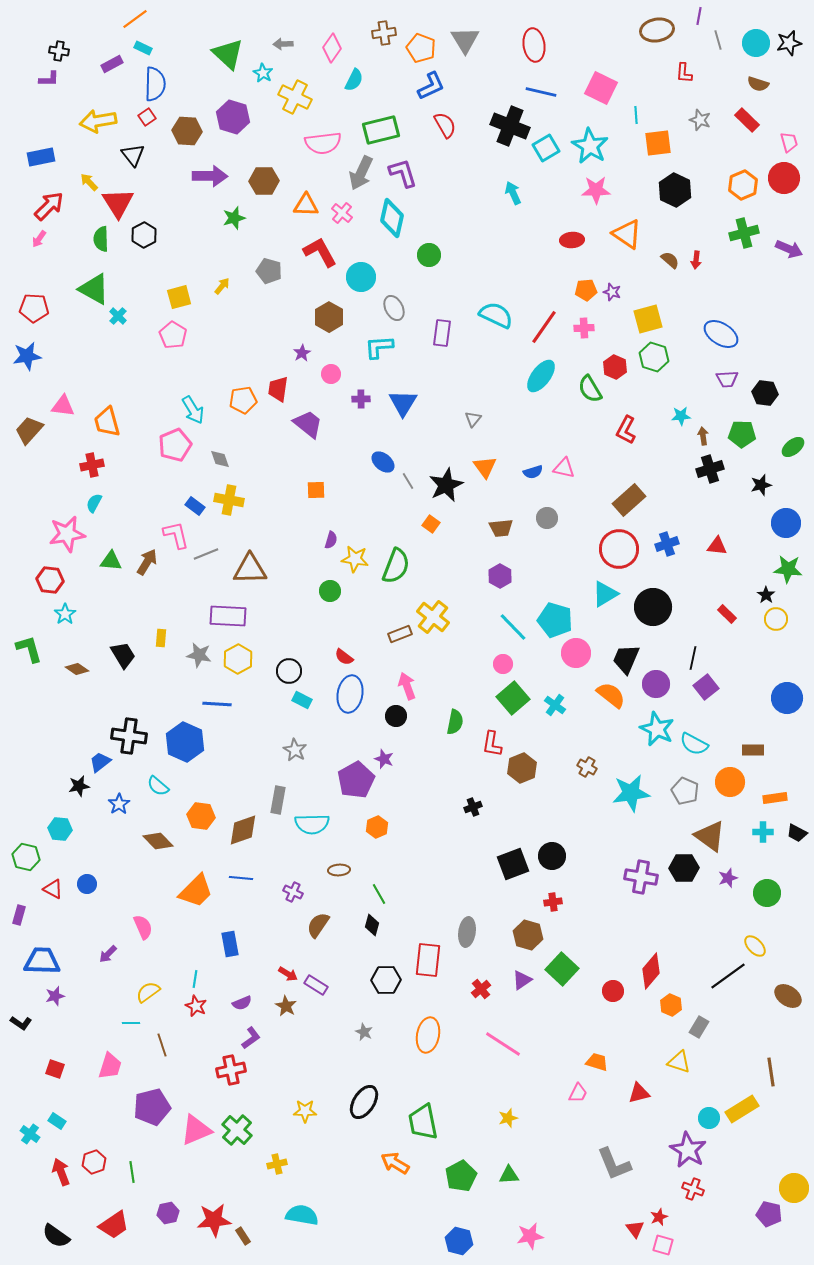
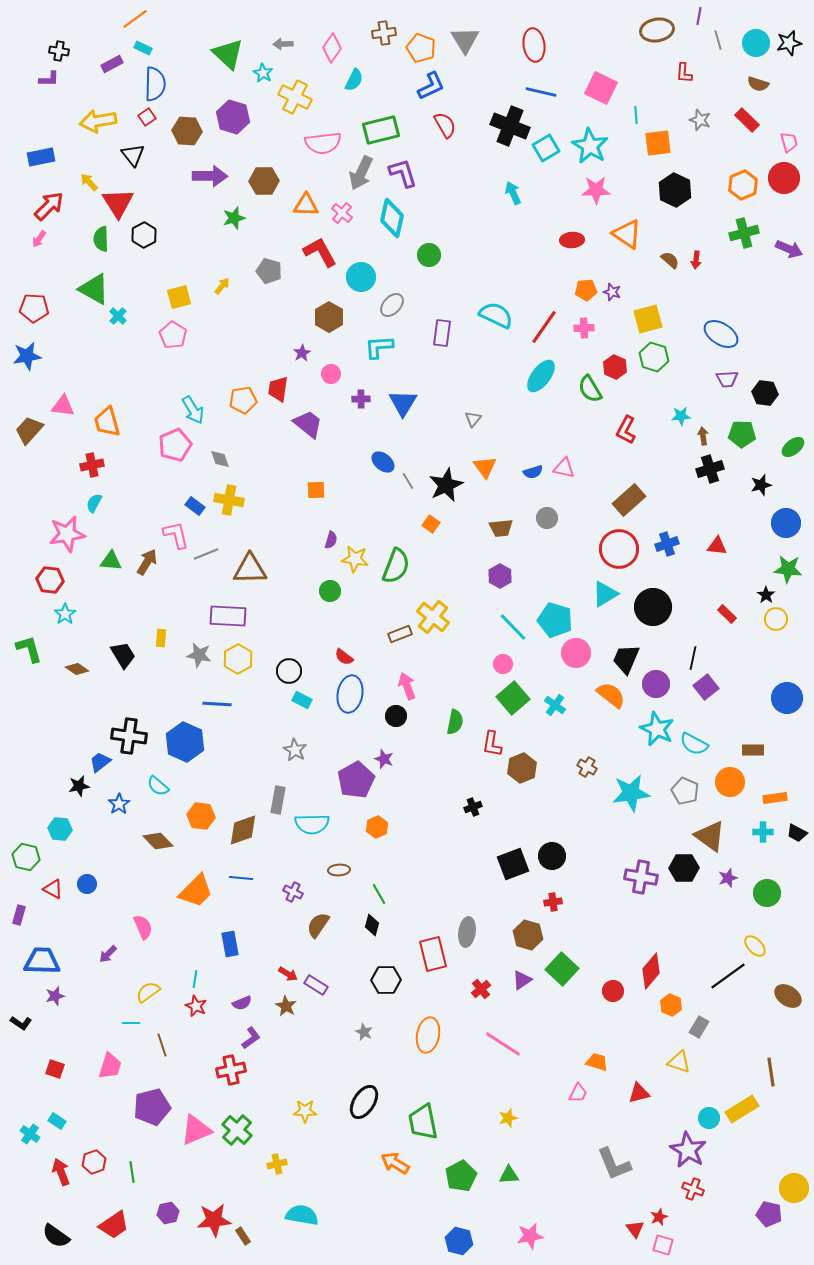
gray ellipse at (394, 308): moved 2 px left, 3 px up; rotated 70 degrees clockwise
red rectangle at (428, 960): moved 5 px right, 6 px up; rotated 20 degrees counterclockwise
